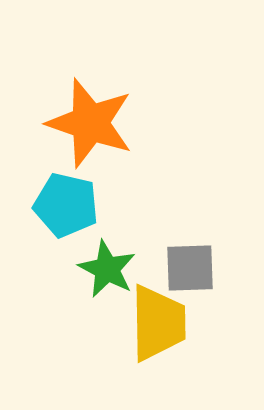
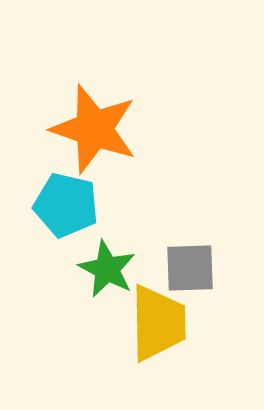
orange star: moved 4 px right, 6 px down
